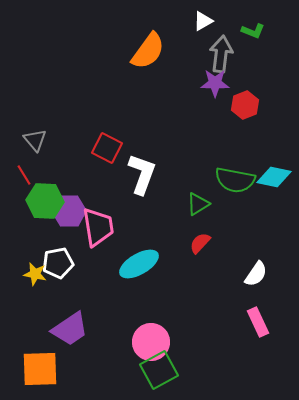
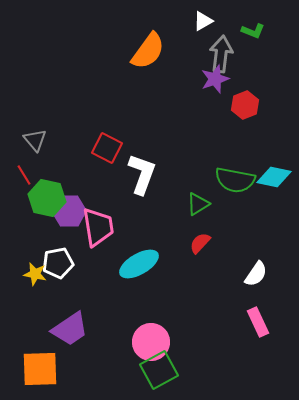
purple star: moved 4 px up; rotated 20 degrees counterclockwise
green hexagon: moved 2 px right, 3 px up; rotated 9 degrees clockwise
